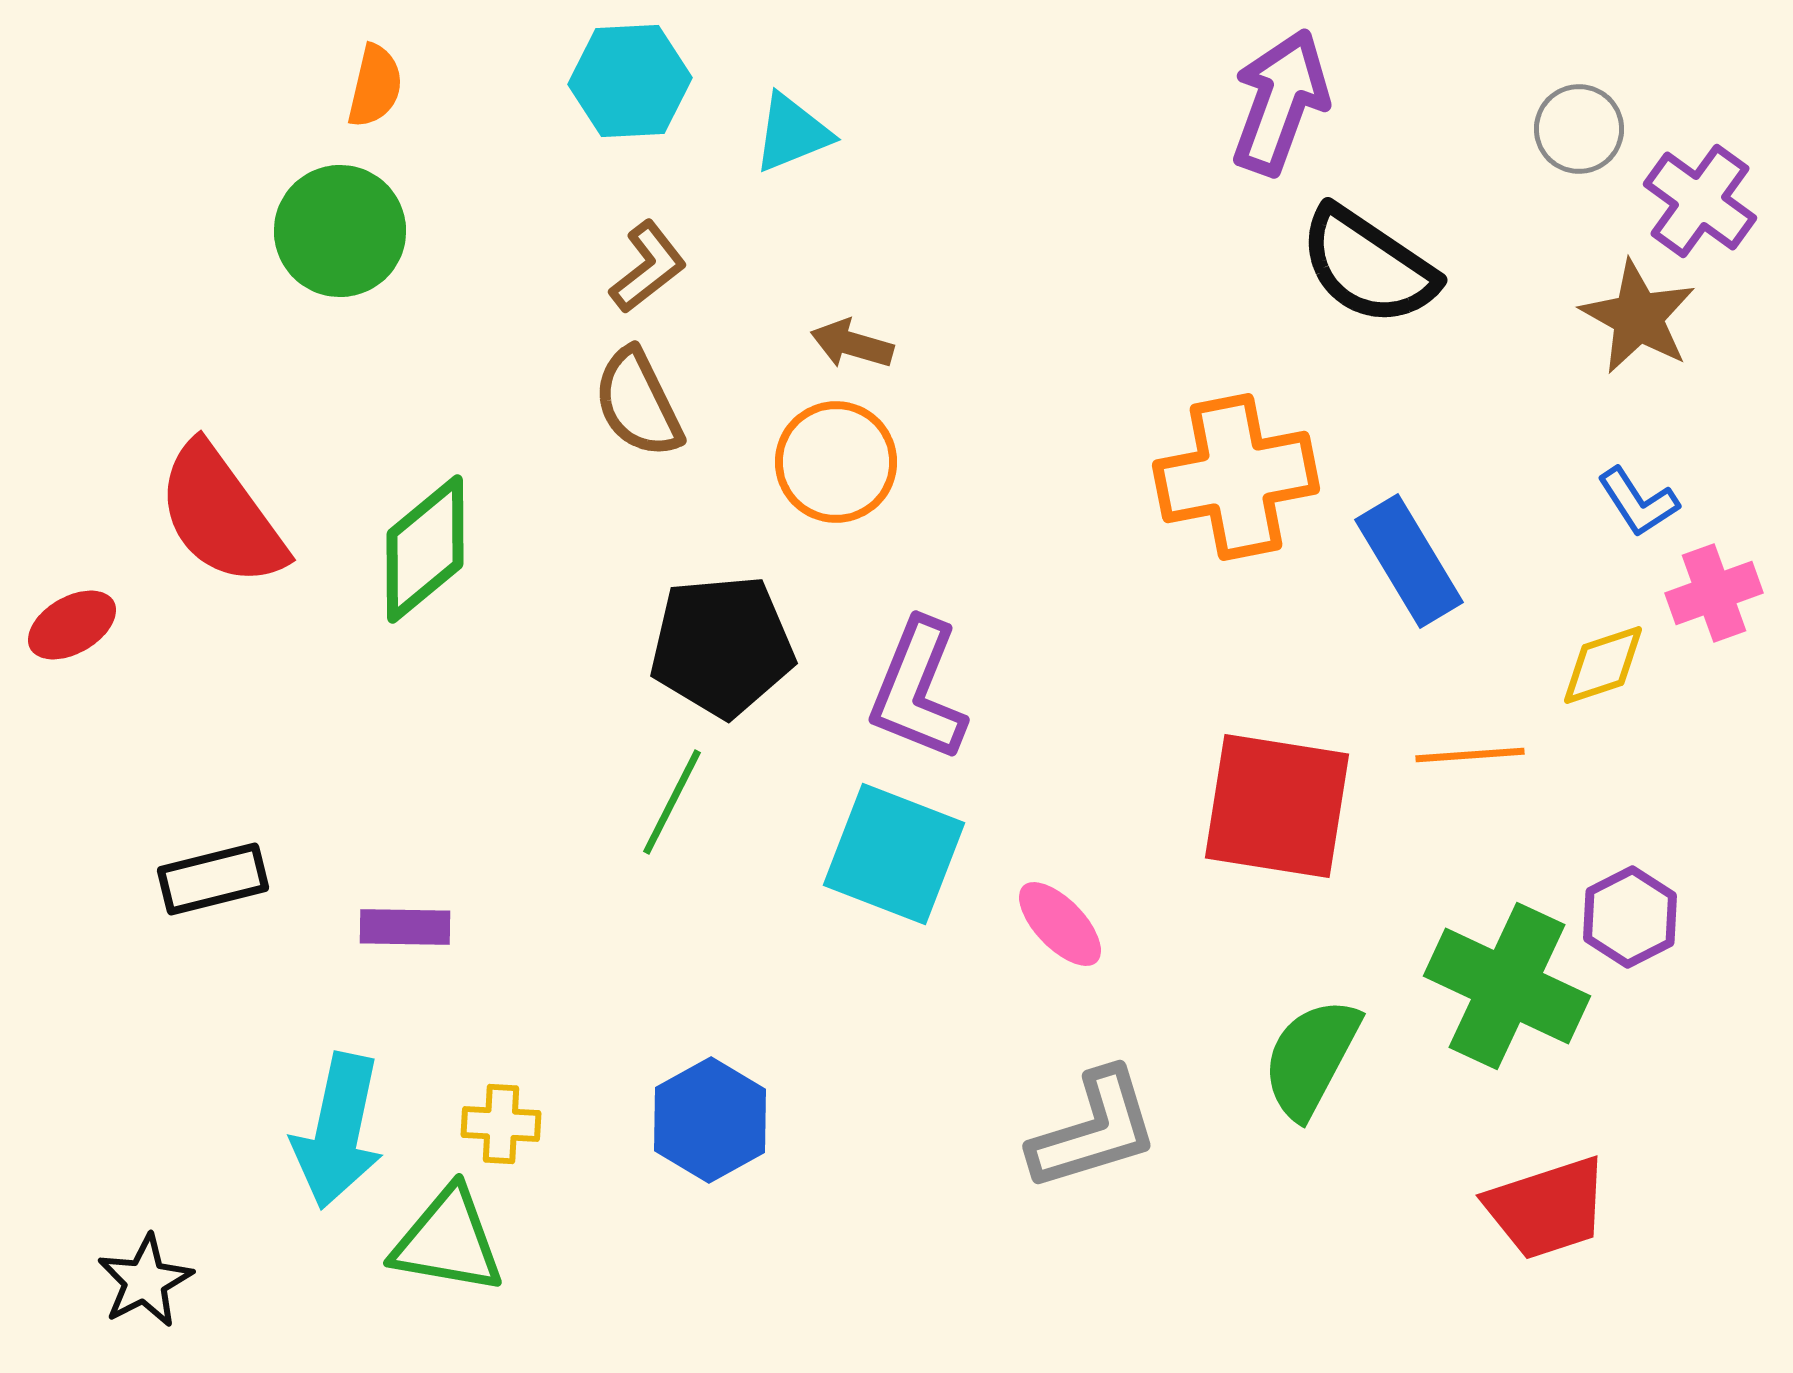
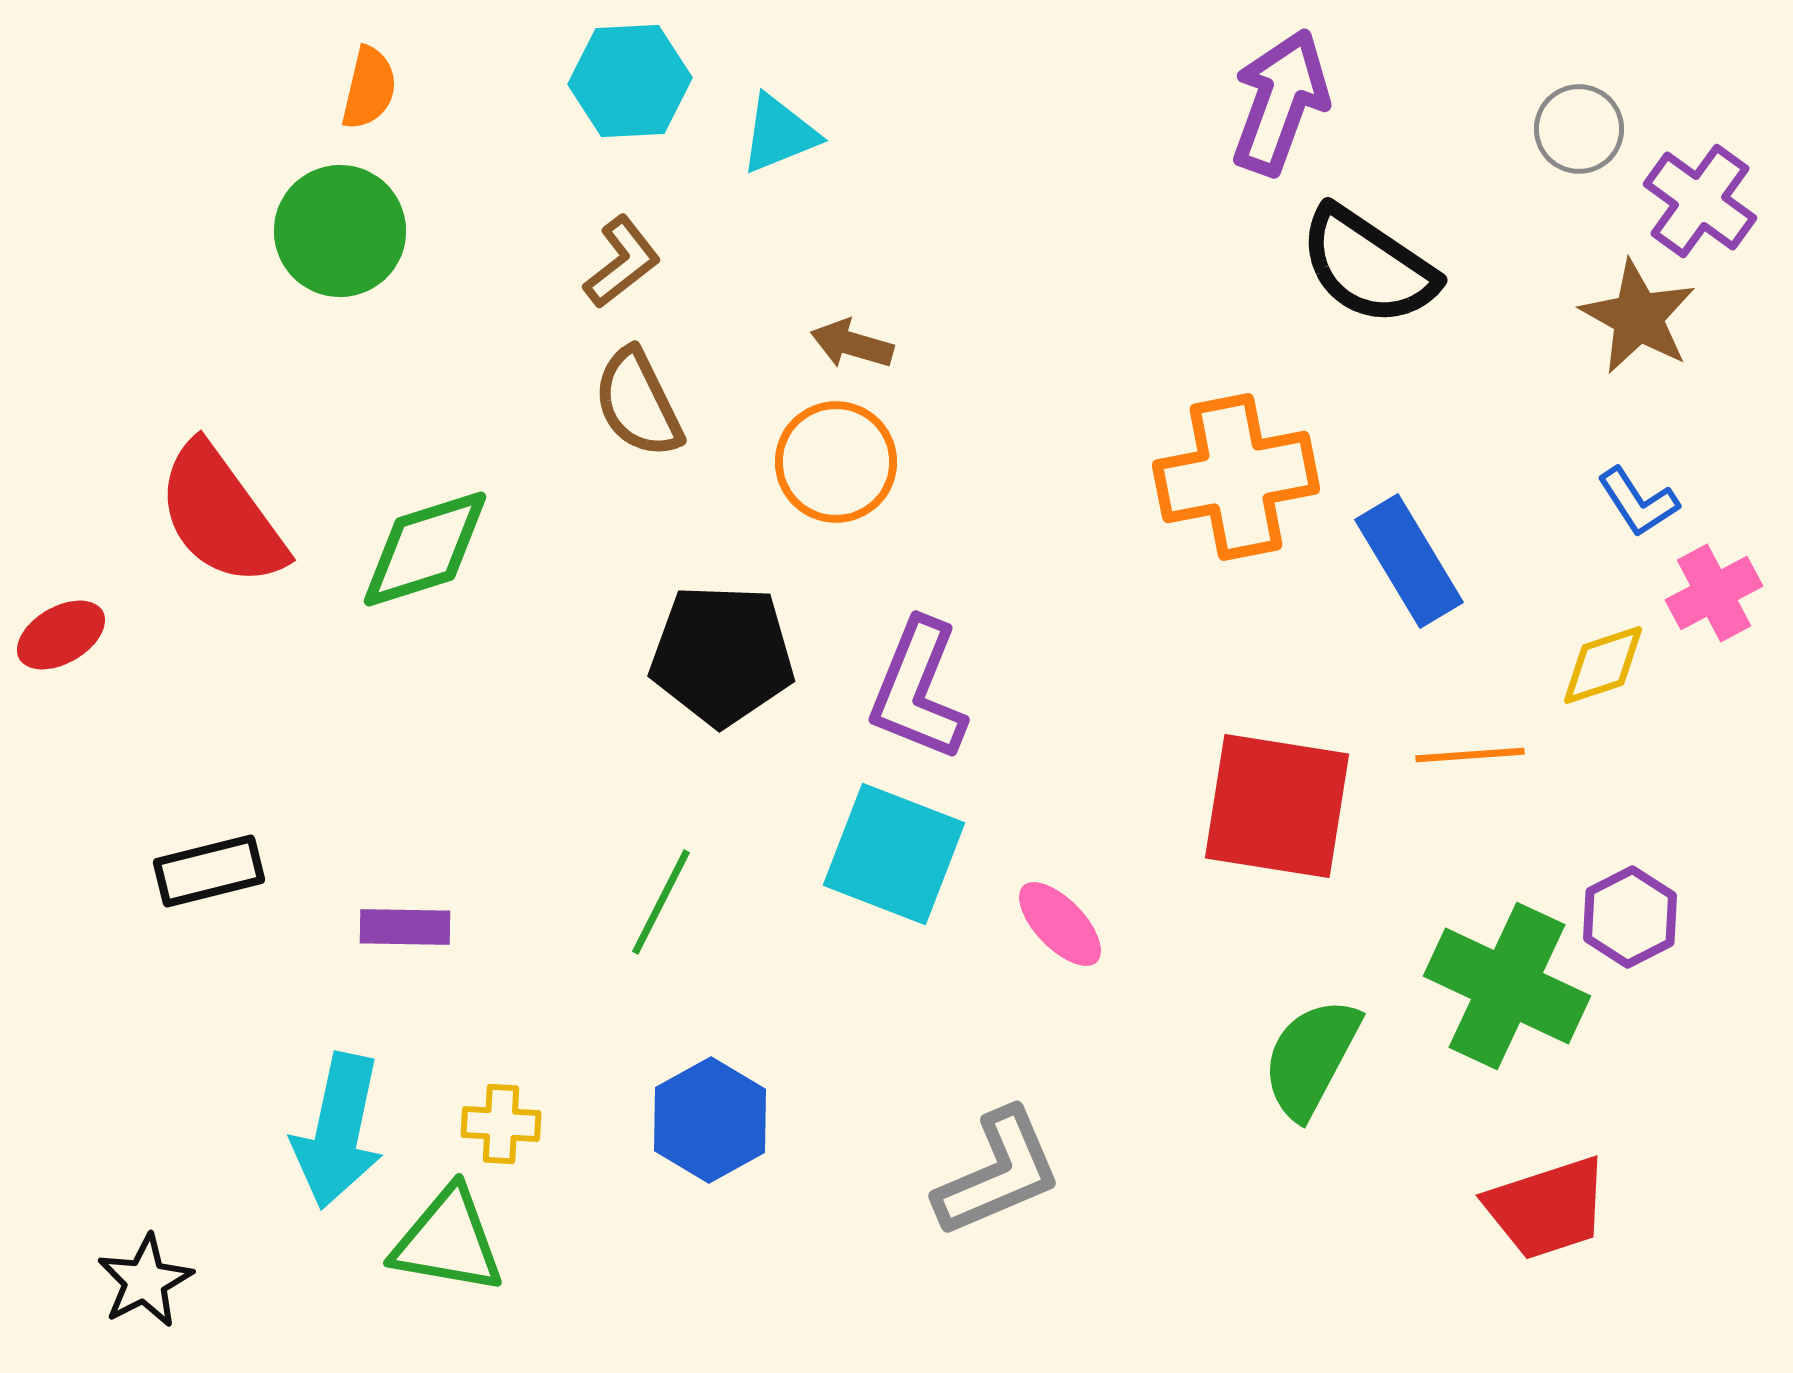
orange semicircle: moved 6 px left, 2 px down
cyan triangle: moved 13 px left, 1 px down
brown L-shape: moved 26 px left, 5 px up
green diamond: rotated 22 degrees clockwise
pink cross: rotated 8 degrees counterclockwise
red ellipse: moved 11 px left, 10 px down
black pentagon: moved 9 px down; rotated 7 degrees clockwise
green line: moved 11 px left, 100 px down
black rectangle: moved 4 px left, 8 px up
gray L-shape: moved 96 px left, 43 px down; rotated 6 degrees counterclockwise
